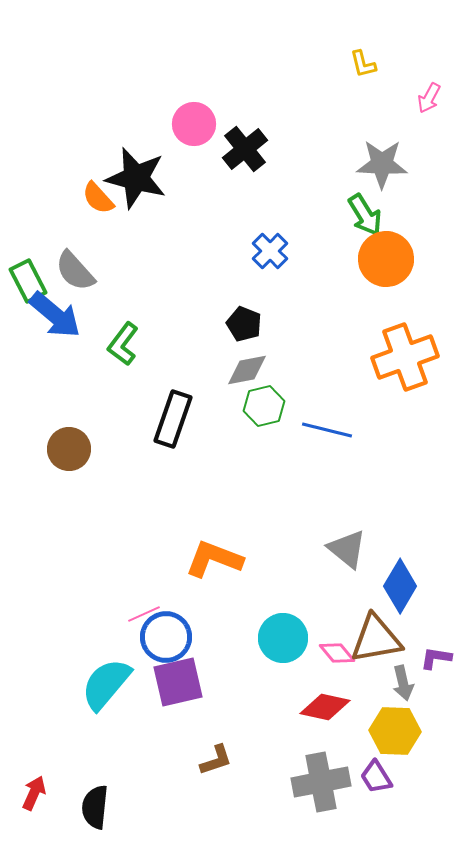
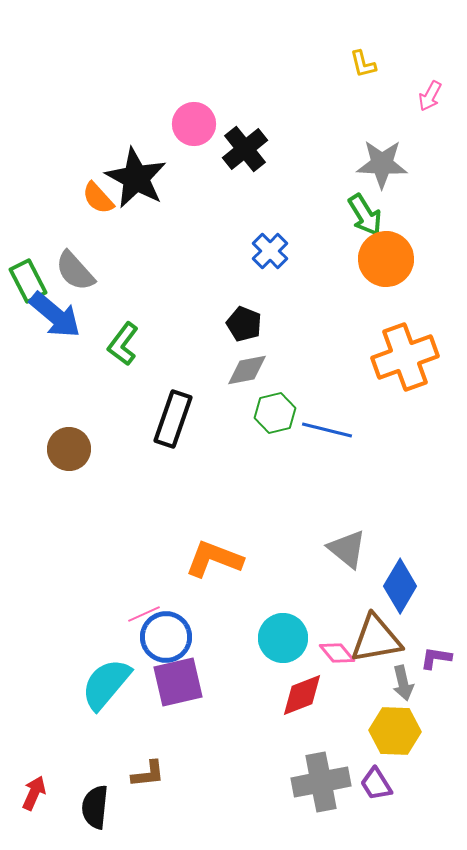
pink arrow: moved 1 px right, 2 px up
black star: rotated 14 degrees clockwise
green hexagon: moved 11 px right, 7 px down
red diamond: moved 23 px left, 12 px up; rotated 33 degrees counterclockwise
brown L-shape: moved 68 px left, 14 px down; rotated 12 degrees clockwise
purple trapezoid: moved 7 px down
